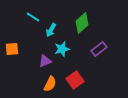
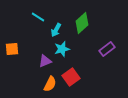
cyan line: moved 5 px right
cyan arrow: moved 5 px right
purple rectangle: moved 8 px right
red square: moved 4 px left, 3 px up
